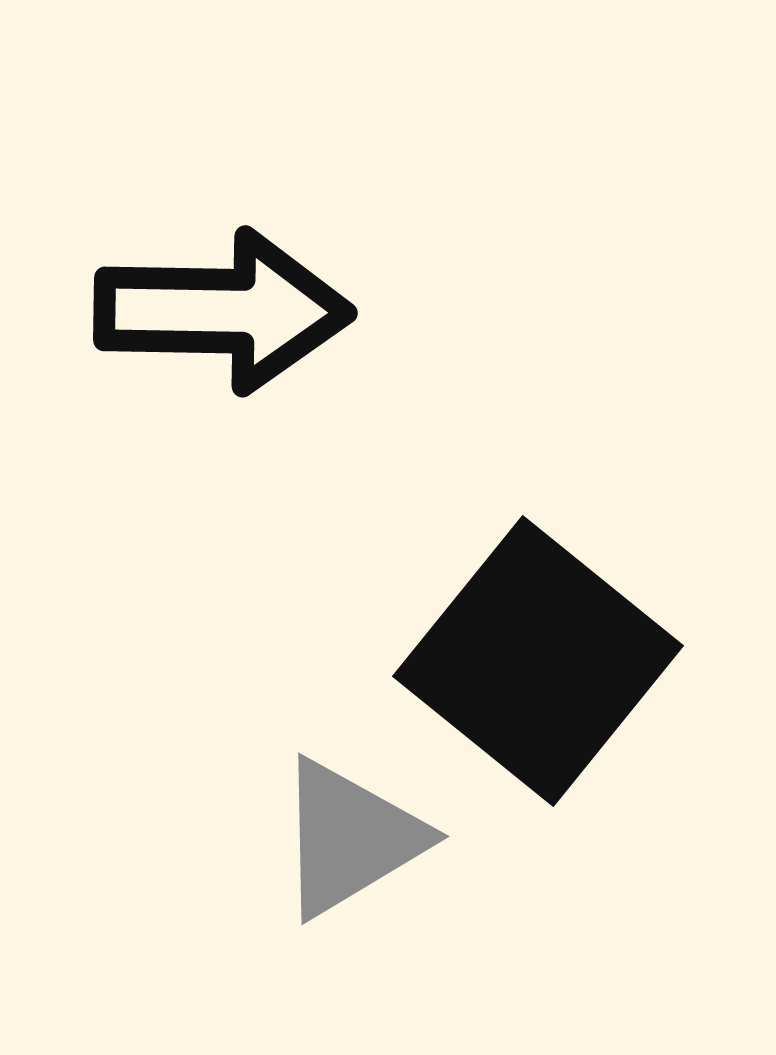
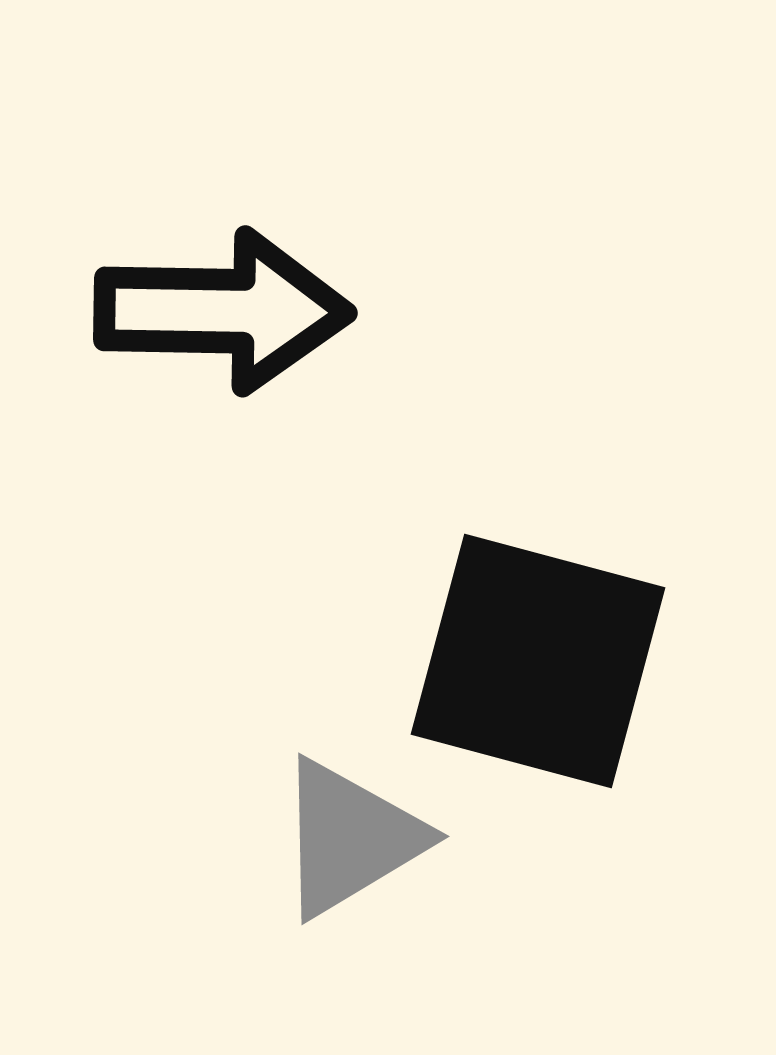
black square: rotated 24 degrees counterclockwise
